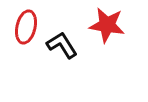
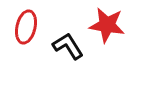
black L-shape: moved 6 px right, 1 px down
